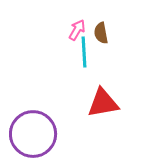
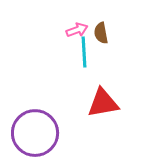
pink arrow: rotated 40 degrees clockwise
purple circle: moved 2 px right, 1 px up
